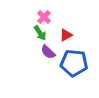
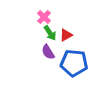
green arrow: moved 10 px right
purple semicircle: rotated 14 degrees clockwise
